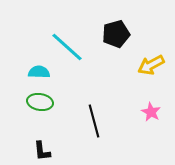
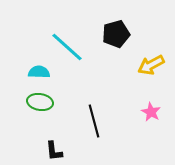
black L-shape: moved 12 px right
